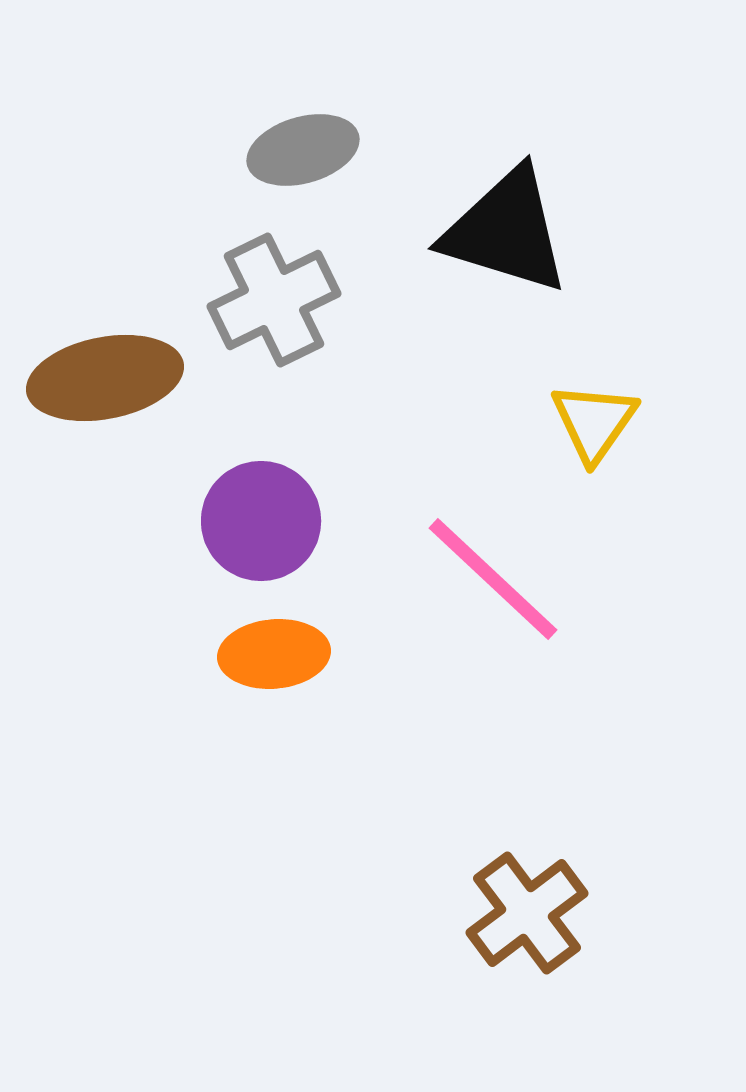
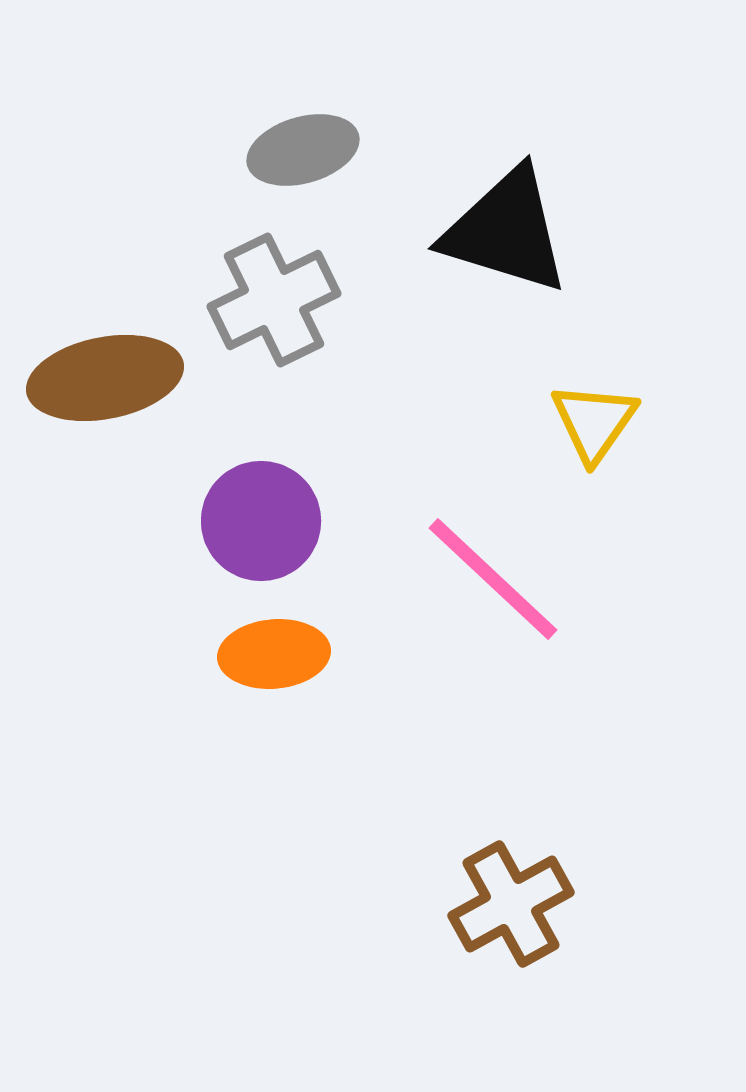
brown cross: moved 16 px left, 9 px up; rotated 8 degrees clockwise
